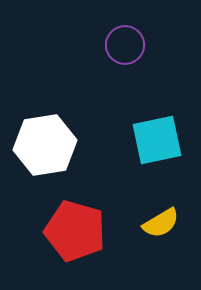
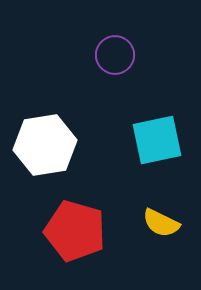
purple circle: moved 10 px left, 10 px down
yellow semicircle: rotated 57 degrees clockwise
